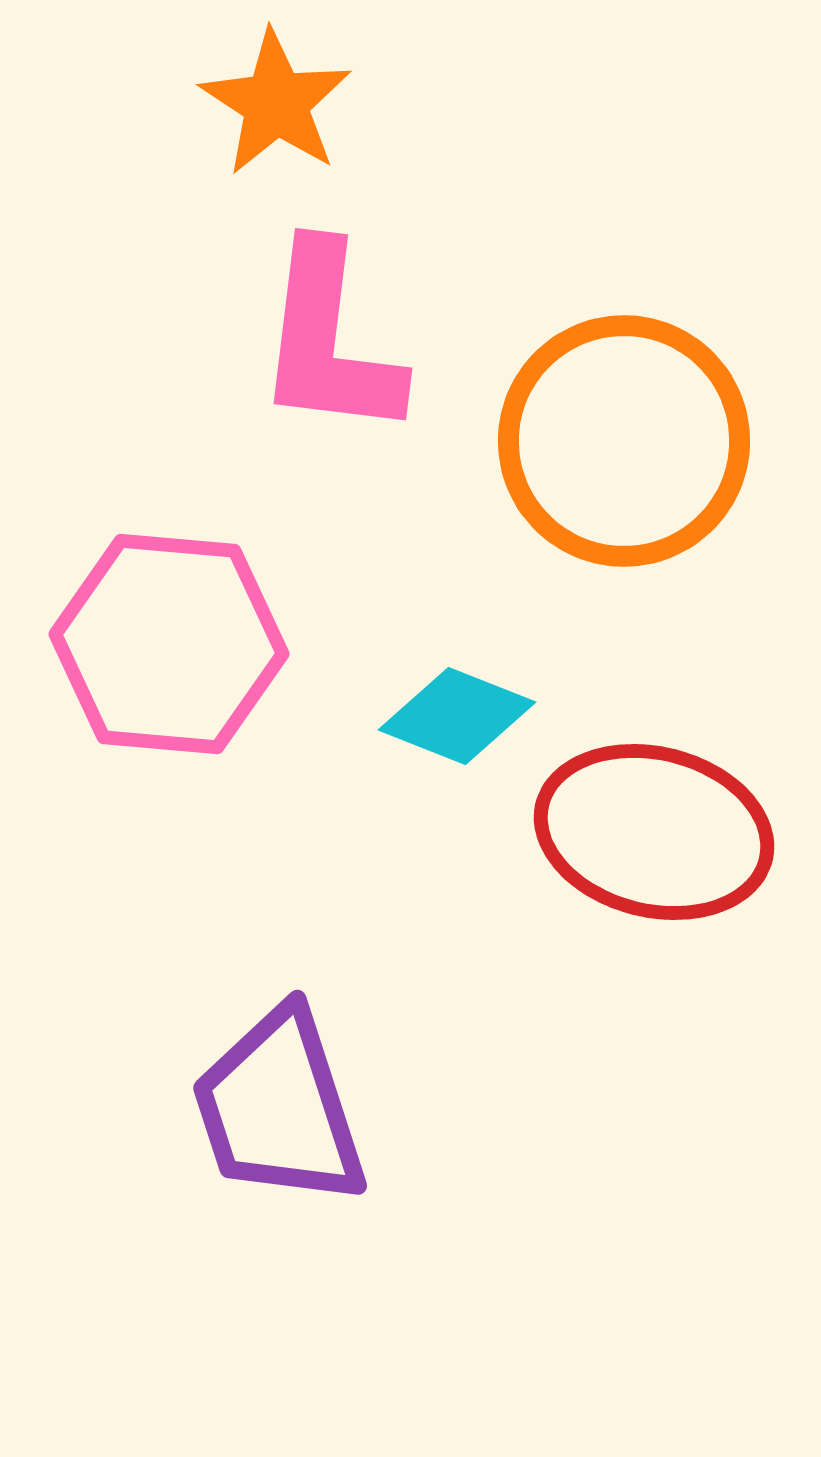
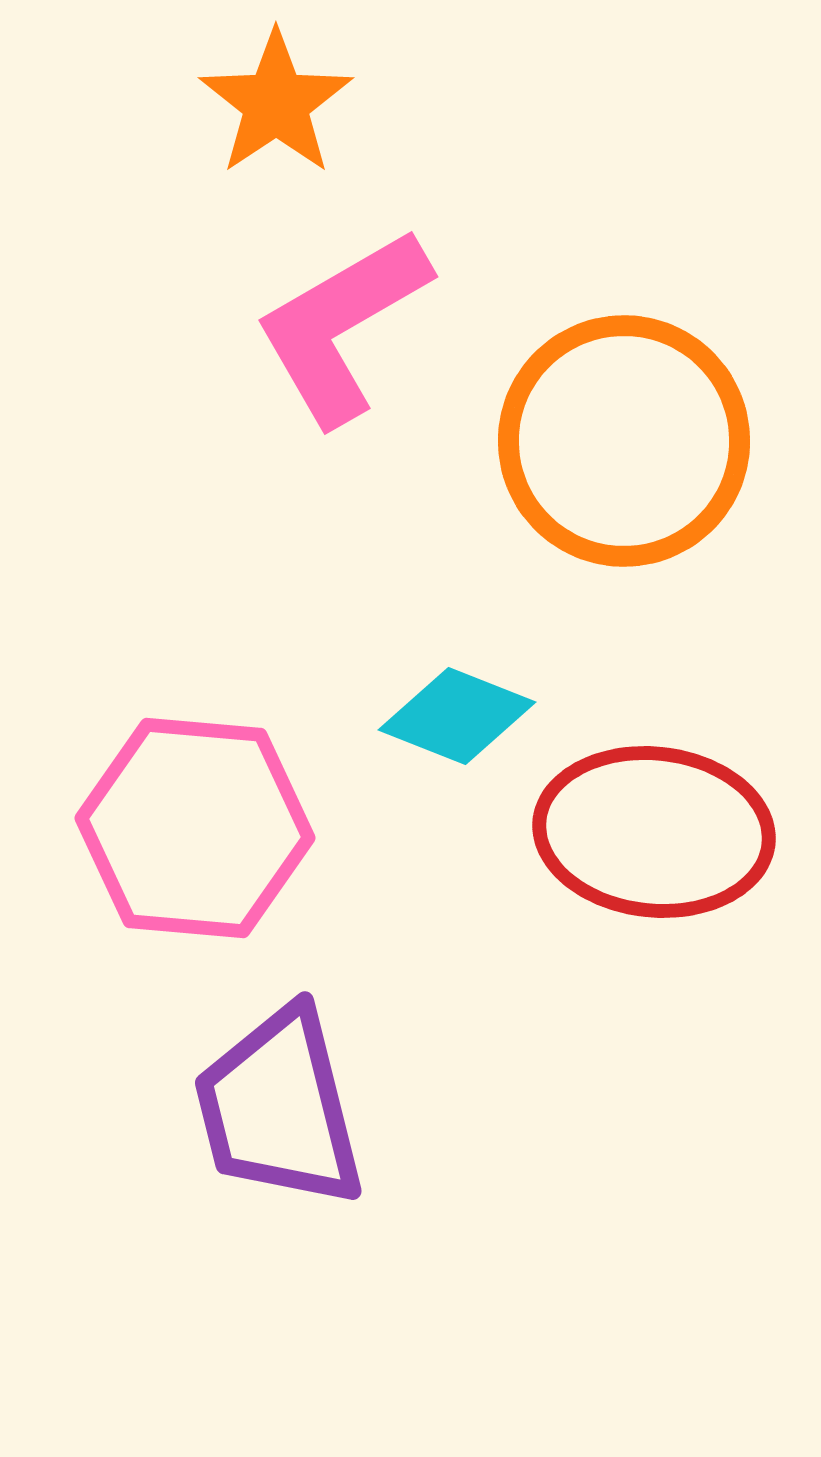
orange star: rotated 5 degrees clockwise
pink L-shape: moved 13 px right, 15 px up; rotated 53 degrees clockwise
pink hexagon: moved 26 px right, 184 px down
red ellipse: rotated 8 degrees counterclockwise
purple trapezoid: rotated 4 degrees clockwise
